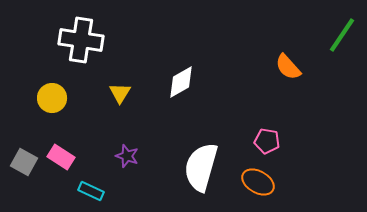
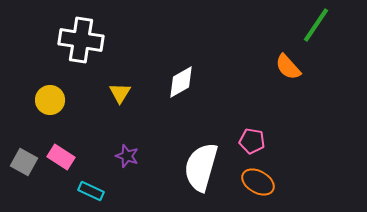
green line: moved 26 px left, 10 px up
yellow circle: moved 2 px left, 2 px down
pink pentagon: moved 15 px left
